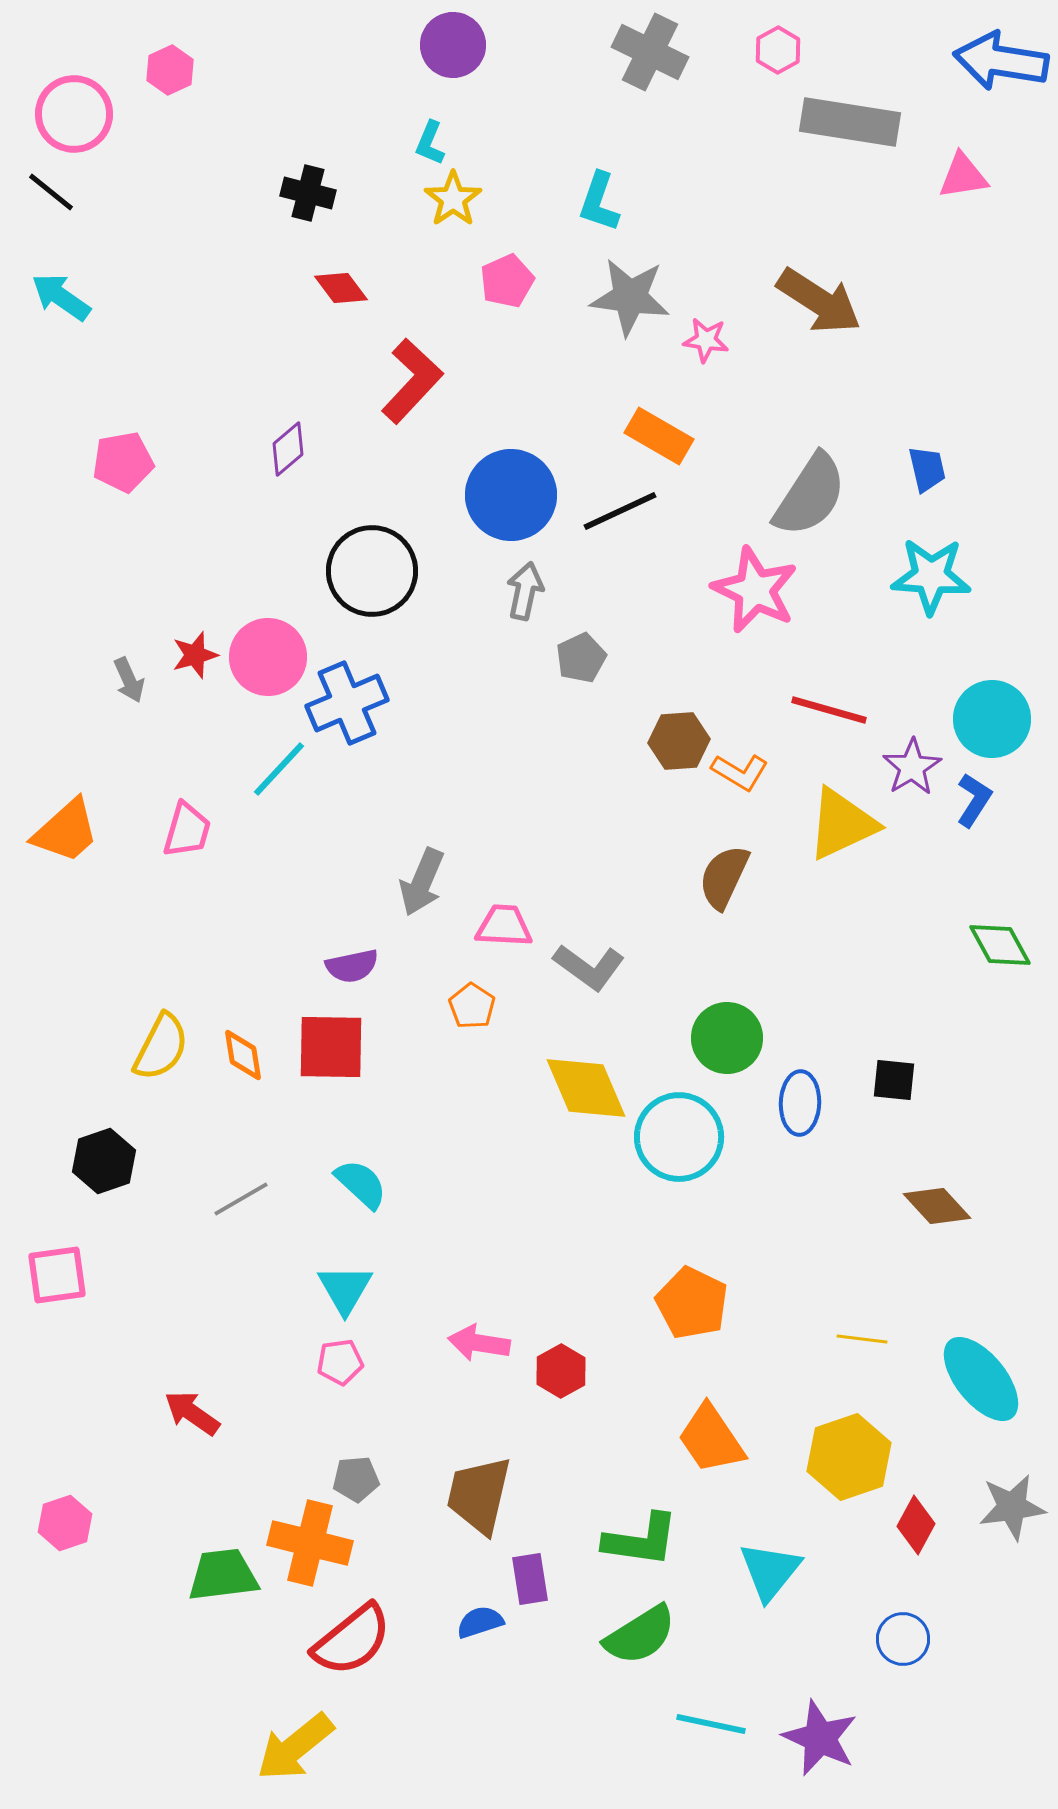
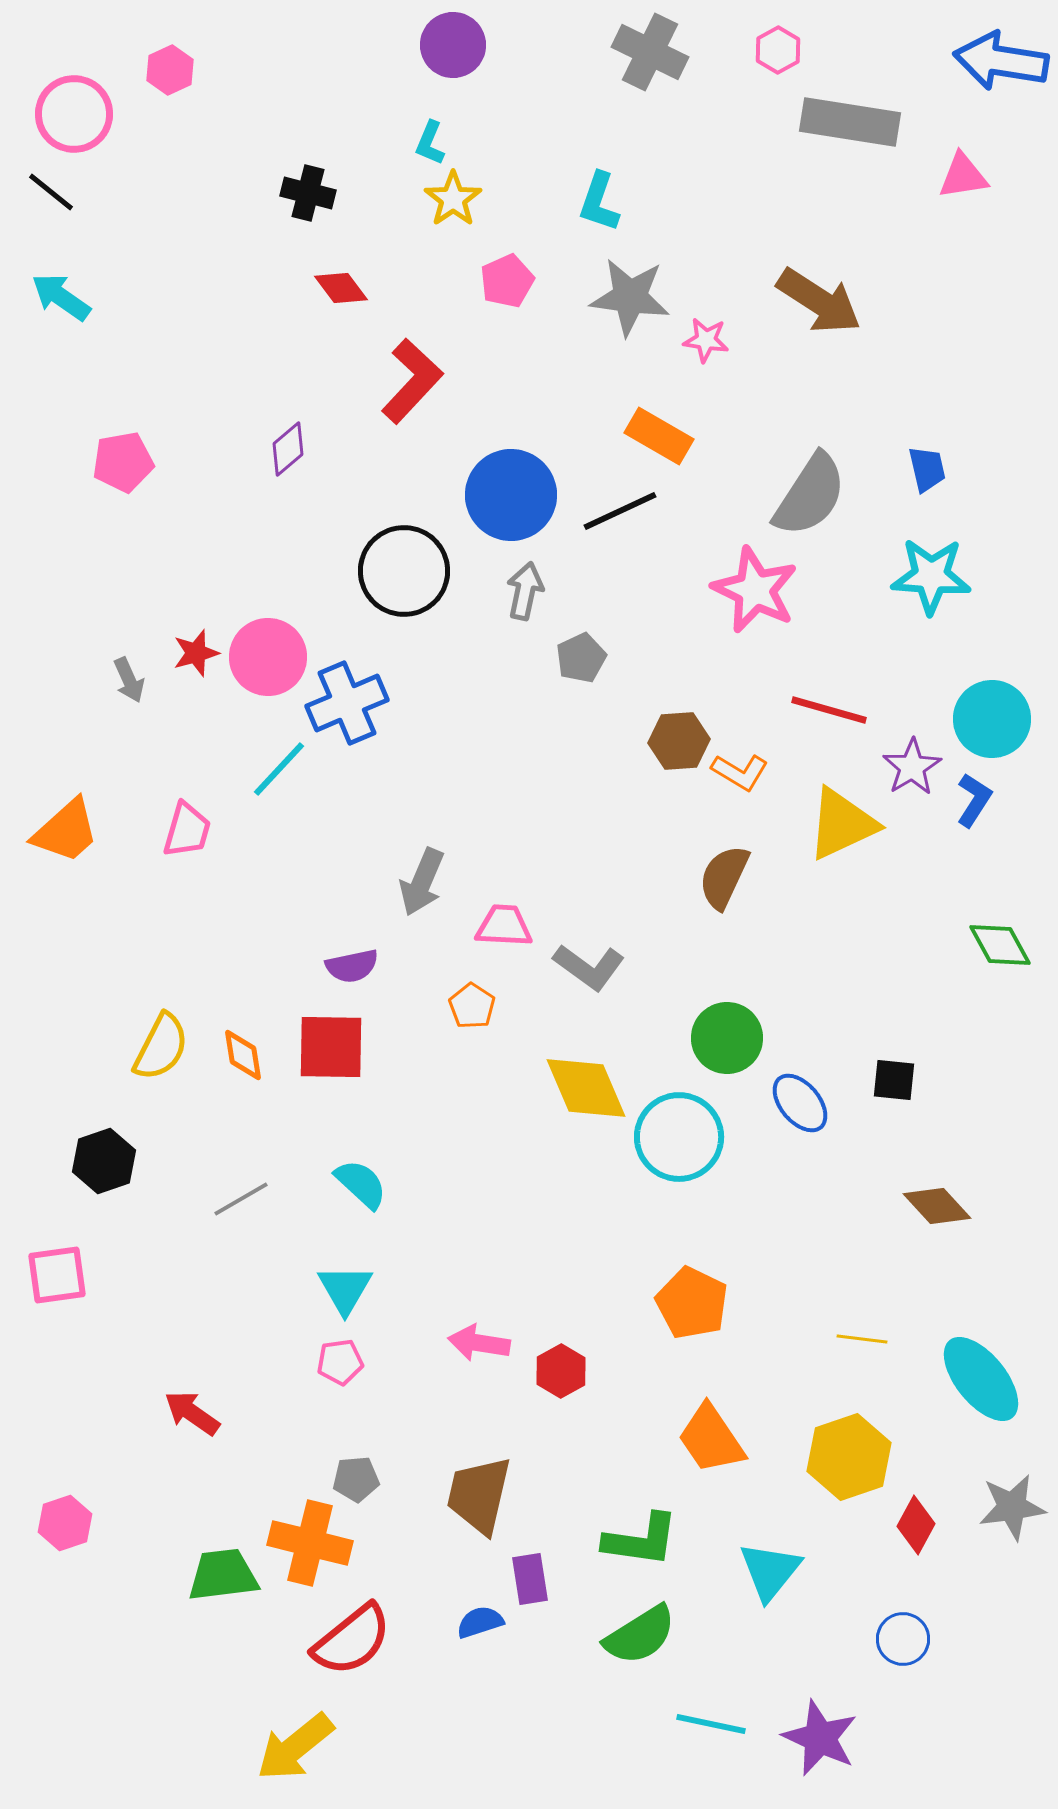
black circle at (372, 571): moved 32 px right
red star at (195, 655): moved 1 px right, 2 px up
blue ellipse at (800, 1103): rotated 42 degrees counterclockwise
